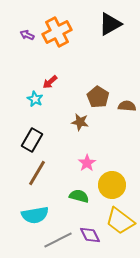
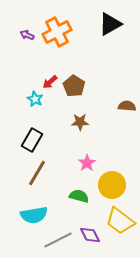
brown pentagon: moved 24 px left, 11 px up
brown star: rotated 12 degrees counterclockwise
cyan semicircle: moved 1 px left
